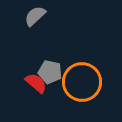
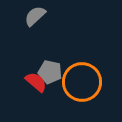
red semicircle: moved 1 px up
